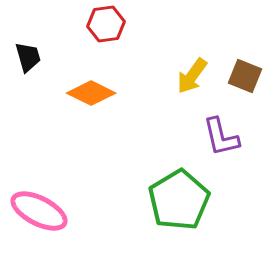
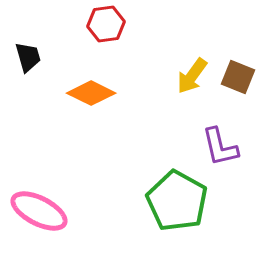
brown square: moved 7 px left, 1 px down
purple L-shape: moved 1 px left, 10 px down
green pentagon: moved 2 px left, 1 px down; rotated 12 degrees counterclockwise
